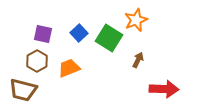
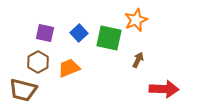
purple square: moved 2 px right, 1 px up
green square: rotated 20 degrees counterclockwise
brown hexagon: moved 1 px right, 1 px down
